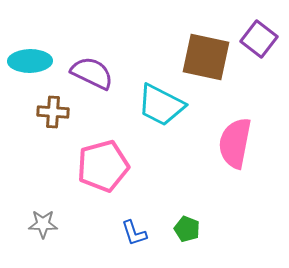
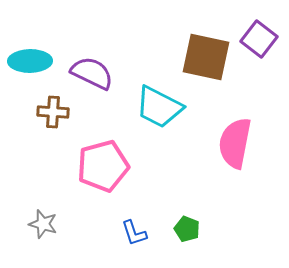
cyan trapezoid: moved 2 px left, 2 px down
gray star: rotated 16 degrees clockwise
